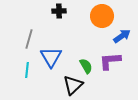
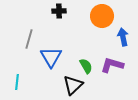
blue arrow: moved 1 px right, 1 px down; rotated 66 degrees counterclockwise
purple L-shape: moved 2 px right, 4 px down; rotated 20 degrees clockwise
cyan line: moved 10 px left, 12 px down
